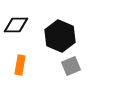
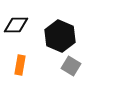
gray square: rotated 36 degrees counterclockwise
